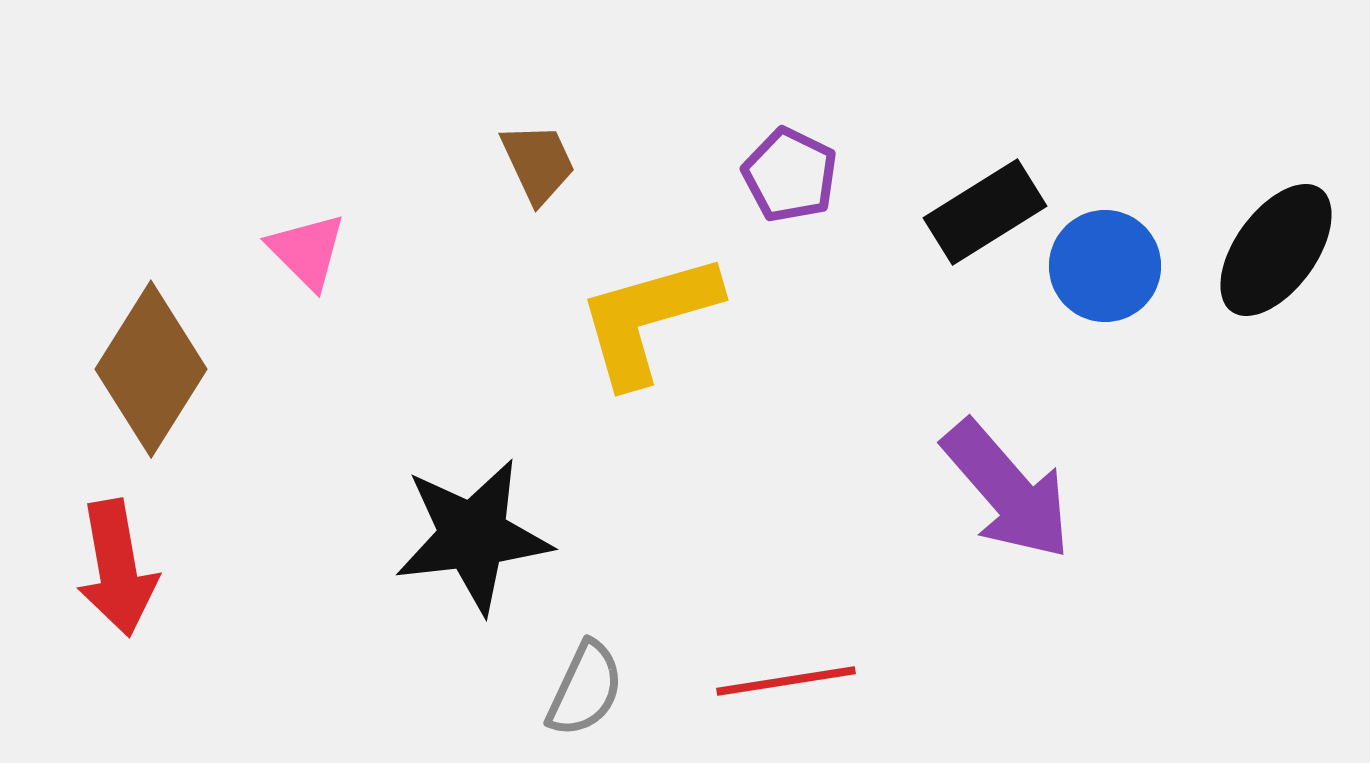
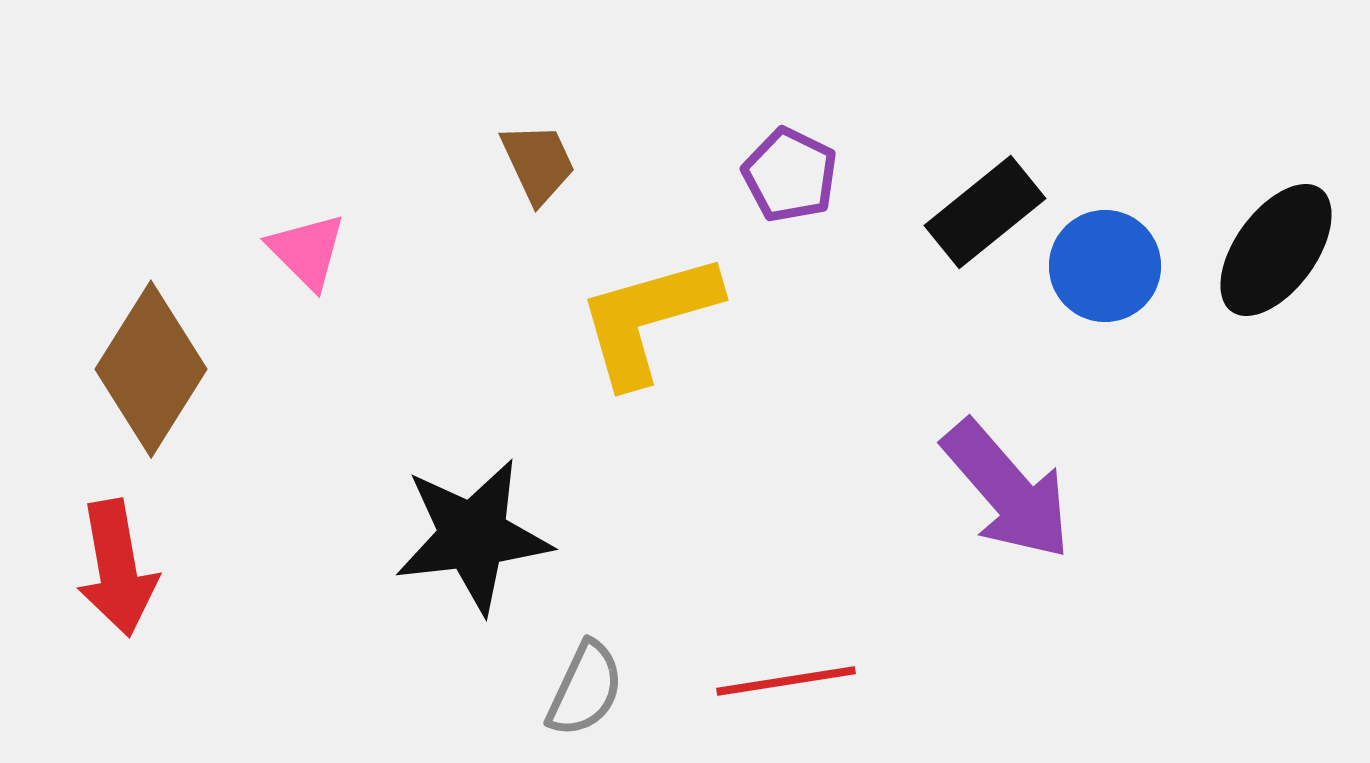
black rectangle: rotated 7 degrees counterclockwise
